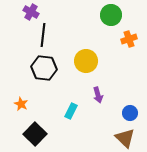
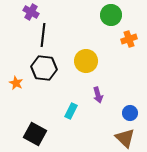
orange star: moved 5 px left, 21 px up
black square: rotated 15 degrees counterclockwise
